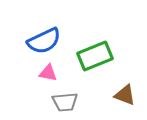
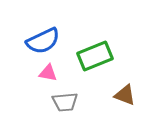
blue semicircle: moved 1 px left
